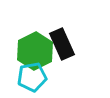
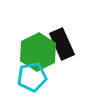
green hexagon: moved 3 px right, 1 px down
